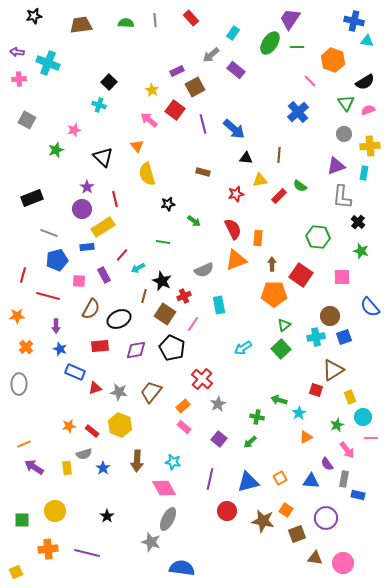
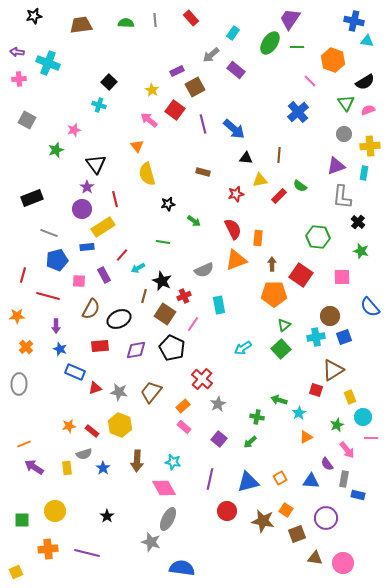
black triangle at (103, 157): moved 7 px left, 7 px down; rotated 10 degrees clockwise
